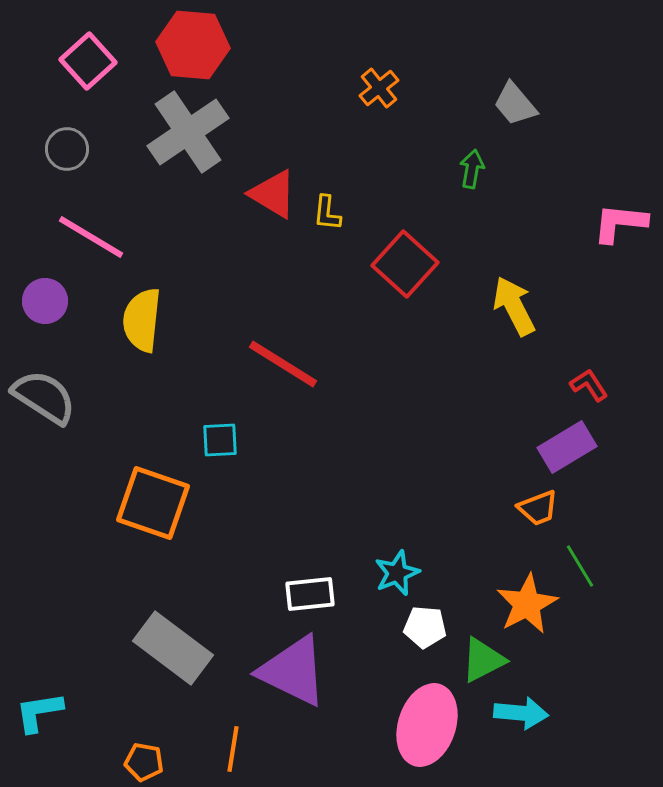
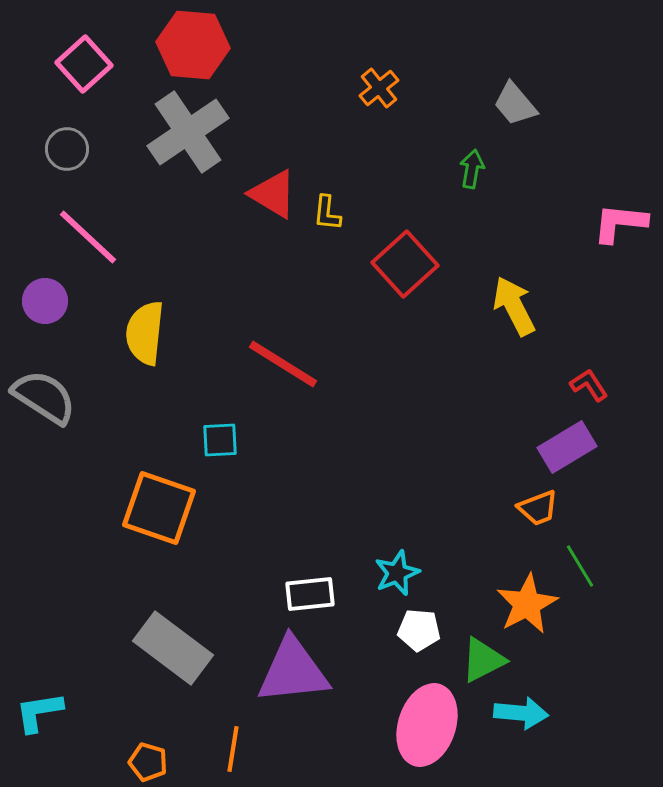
pink square: moved 4 px left, 3 px down
pink line: moved 3 px left; rotated 12 degrees clockwise
red square: rotated 6 degrees clockwise
yellow semicircle: moved 3 px right, 13 px down
orange square: moved 6 px right, 5 px down
white pentagon: moved 6 px left, 3 px down
purple triangle: rotated 32 degrees counterclockwise
orange pentagon: moved 4 px right; rotated 6 degrees clockwise
